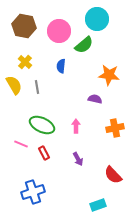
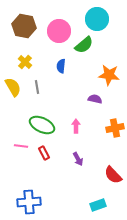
yellow semicircle: moved 1 px left, 2 px down
pink line: moved 2 px down; rotated 16 degrees counterclockwise
blue cross: moved 4 px left, 10 px down; rotated 15 degrees clockwise
